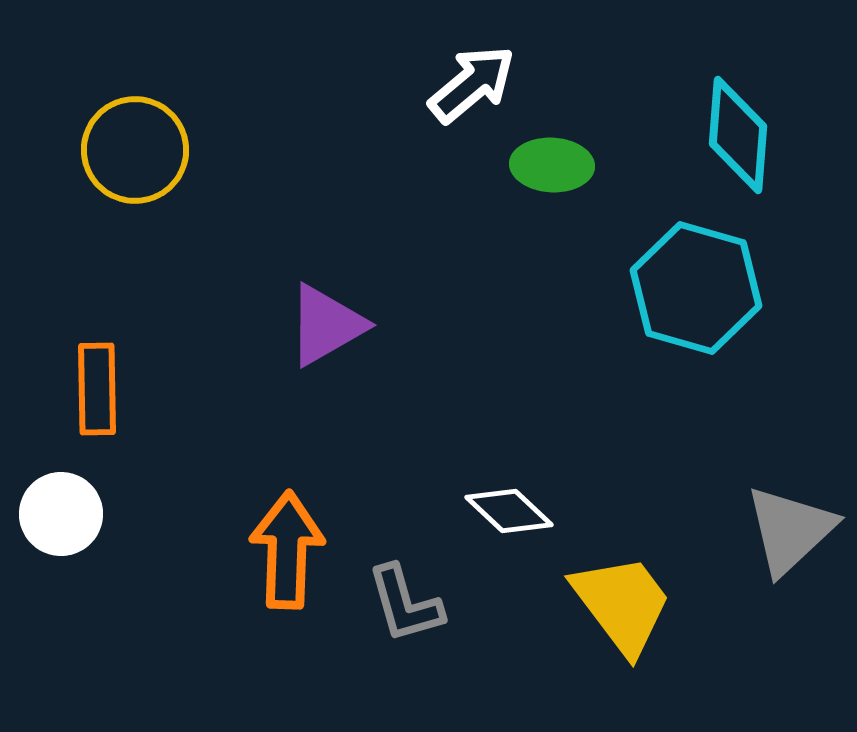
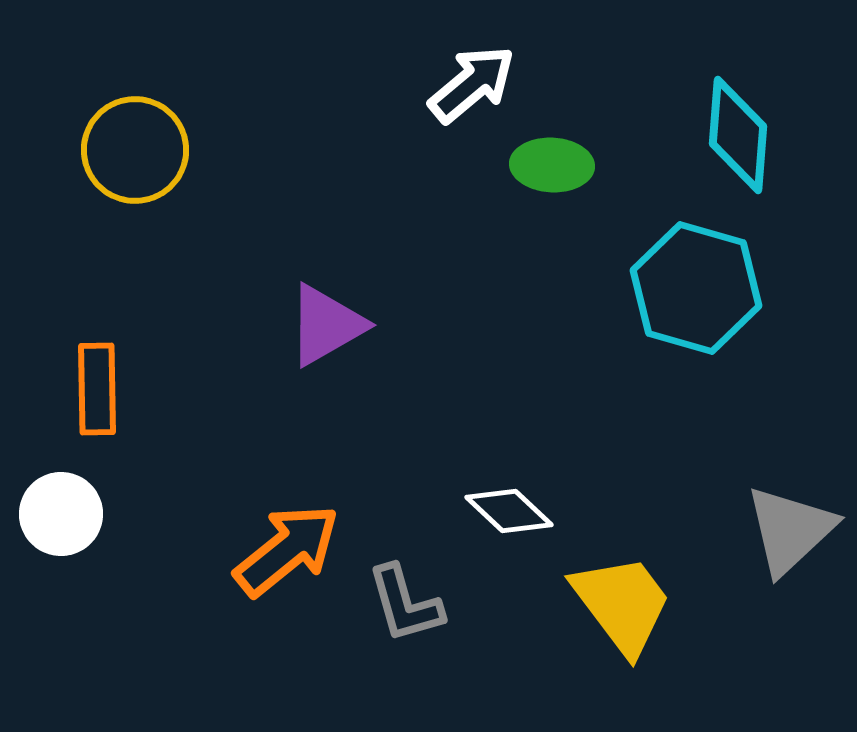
orange arrow: rotated 49 degrees clockwise
